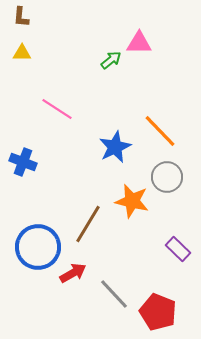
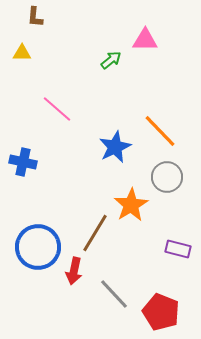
brown L-shape: moved 14 px right
pink triangle: moved 6 px right, 3 px up
pink line: rotated 8 degrees clockwise
blue cross: rotated 8 degrees counterclockwise
orange star: moved 1 px left, 4 px down; rotated 28 degrees clockwise
brown line: moved 7 px right, 9 px down
purple rectangle: rotated 30 degrees counterclockwise
red arrow: moved 1 px right, 2 px up; rotated 132 degrees clockwise
red pentagon: moved 3 px right
